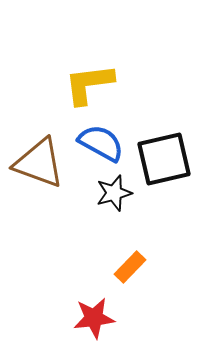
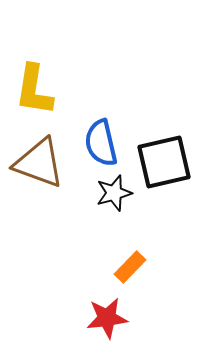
yellow L-shape: moved 55 px left, 6 px down; rotated 74 degrees counterclockwise
blue semicircle: rotated 132 degrees counterclockwise
black square: moved 3 px down
red star: moved 13 px right
